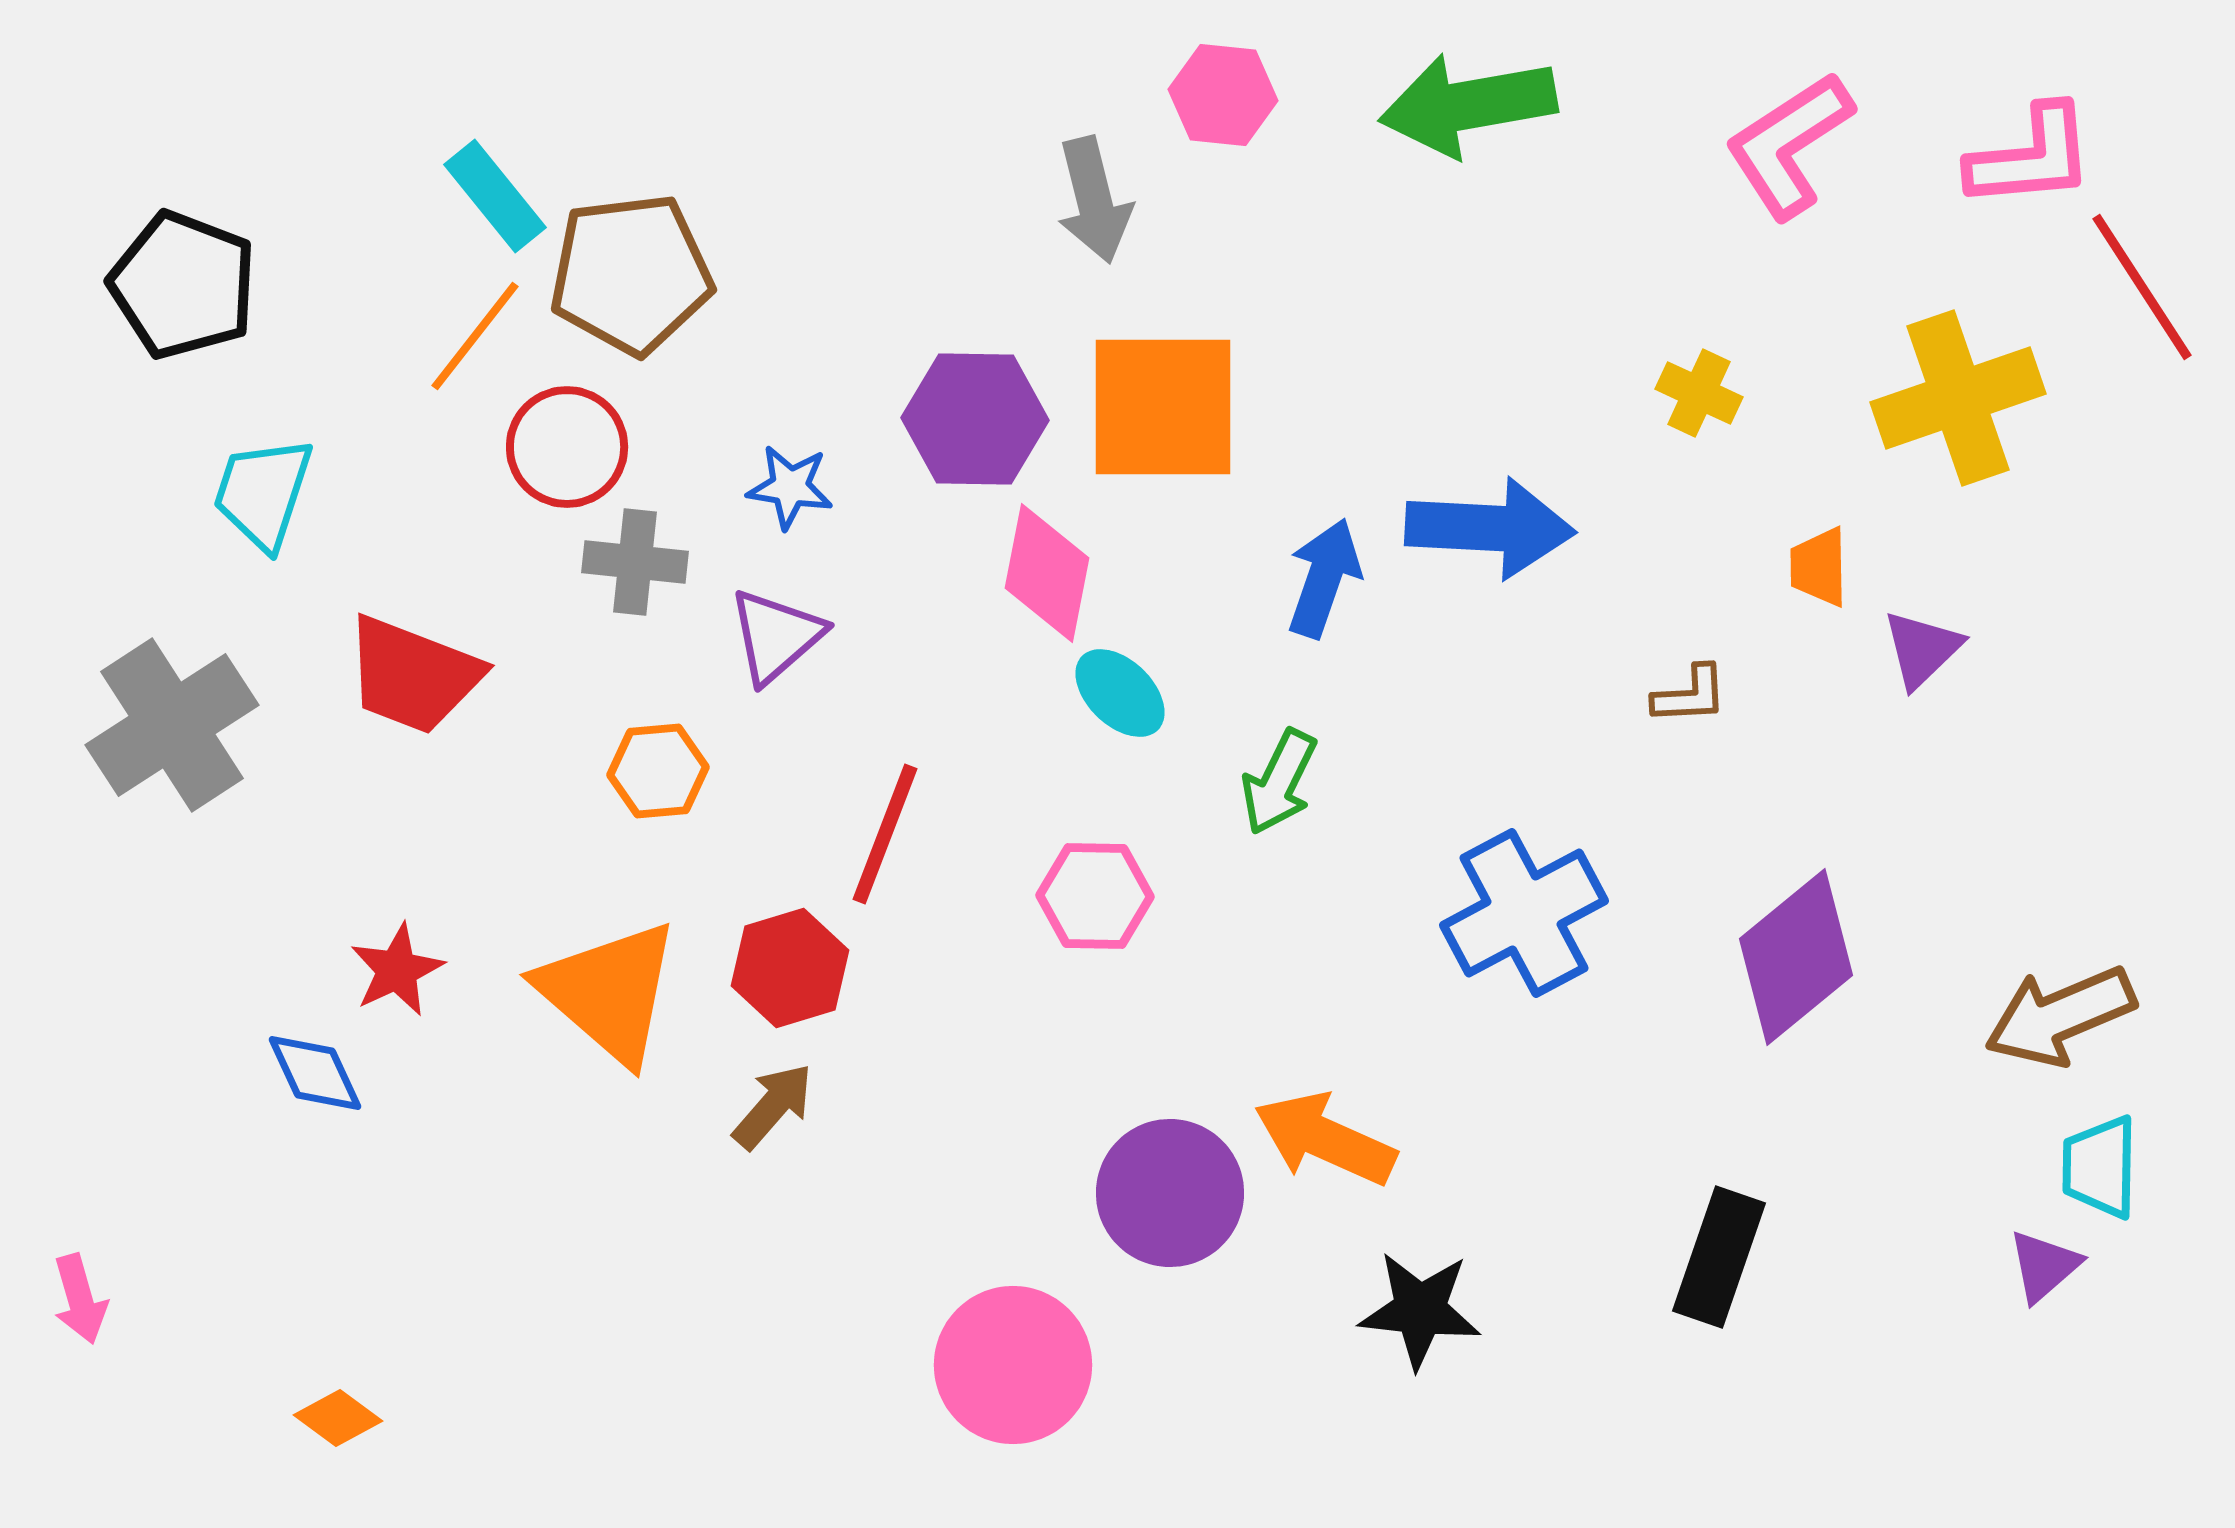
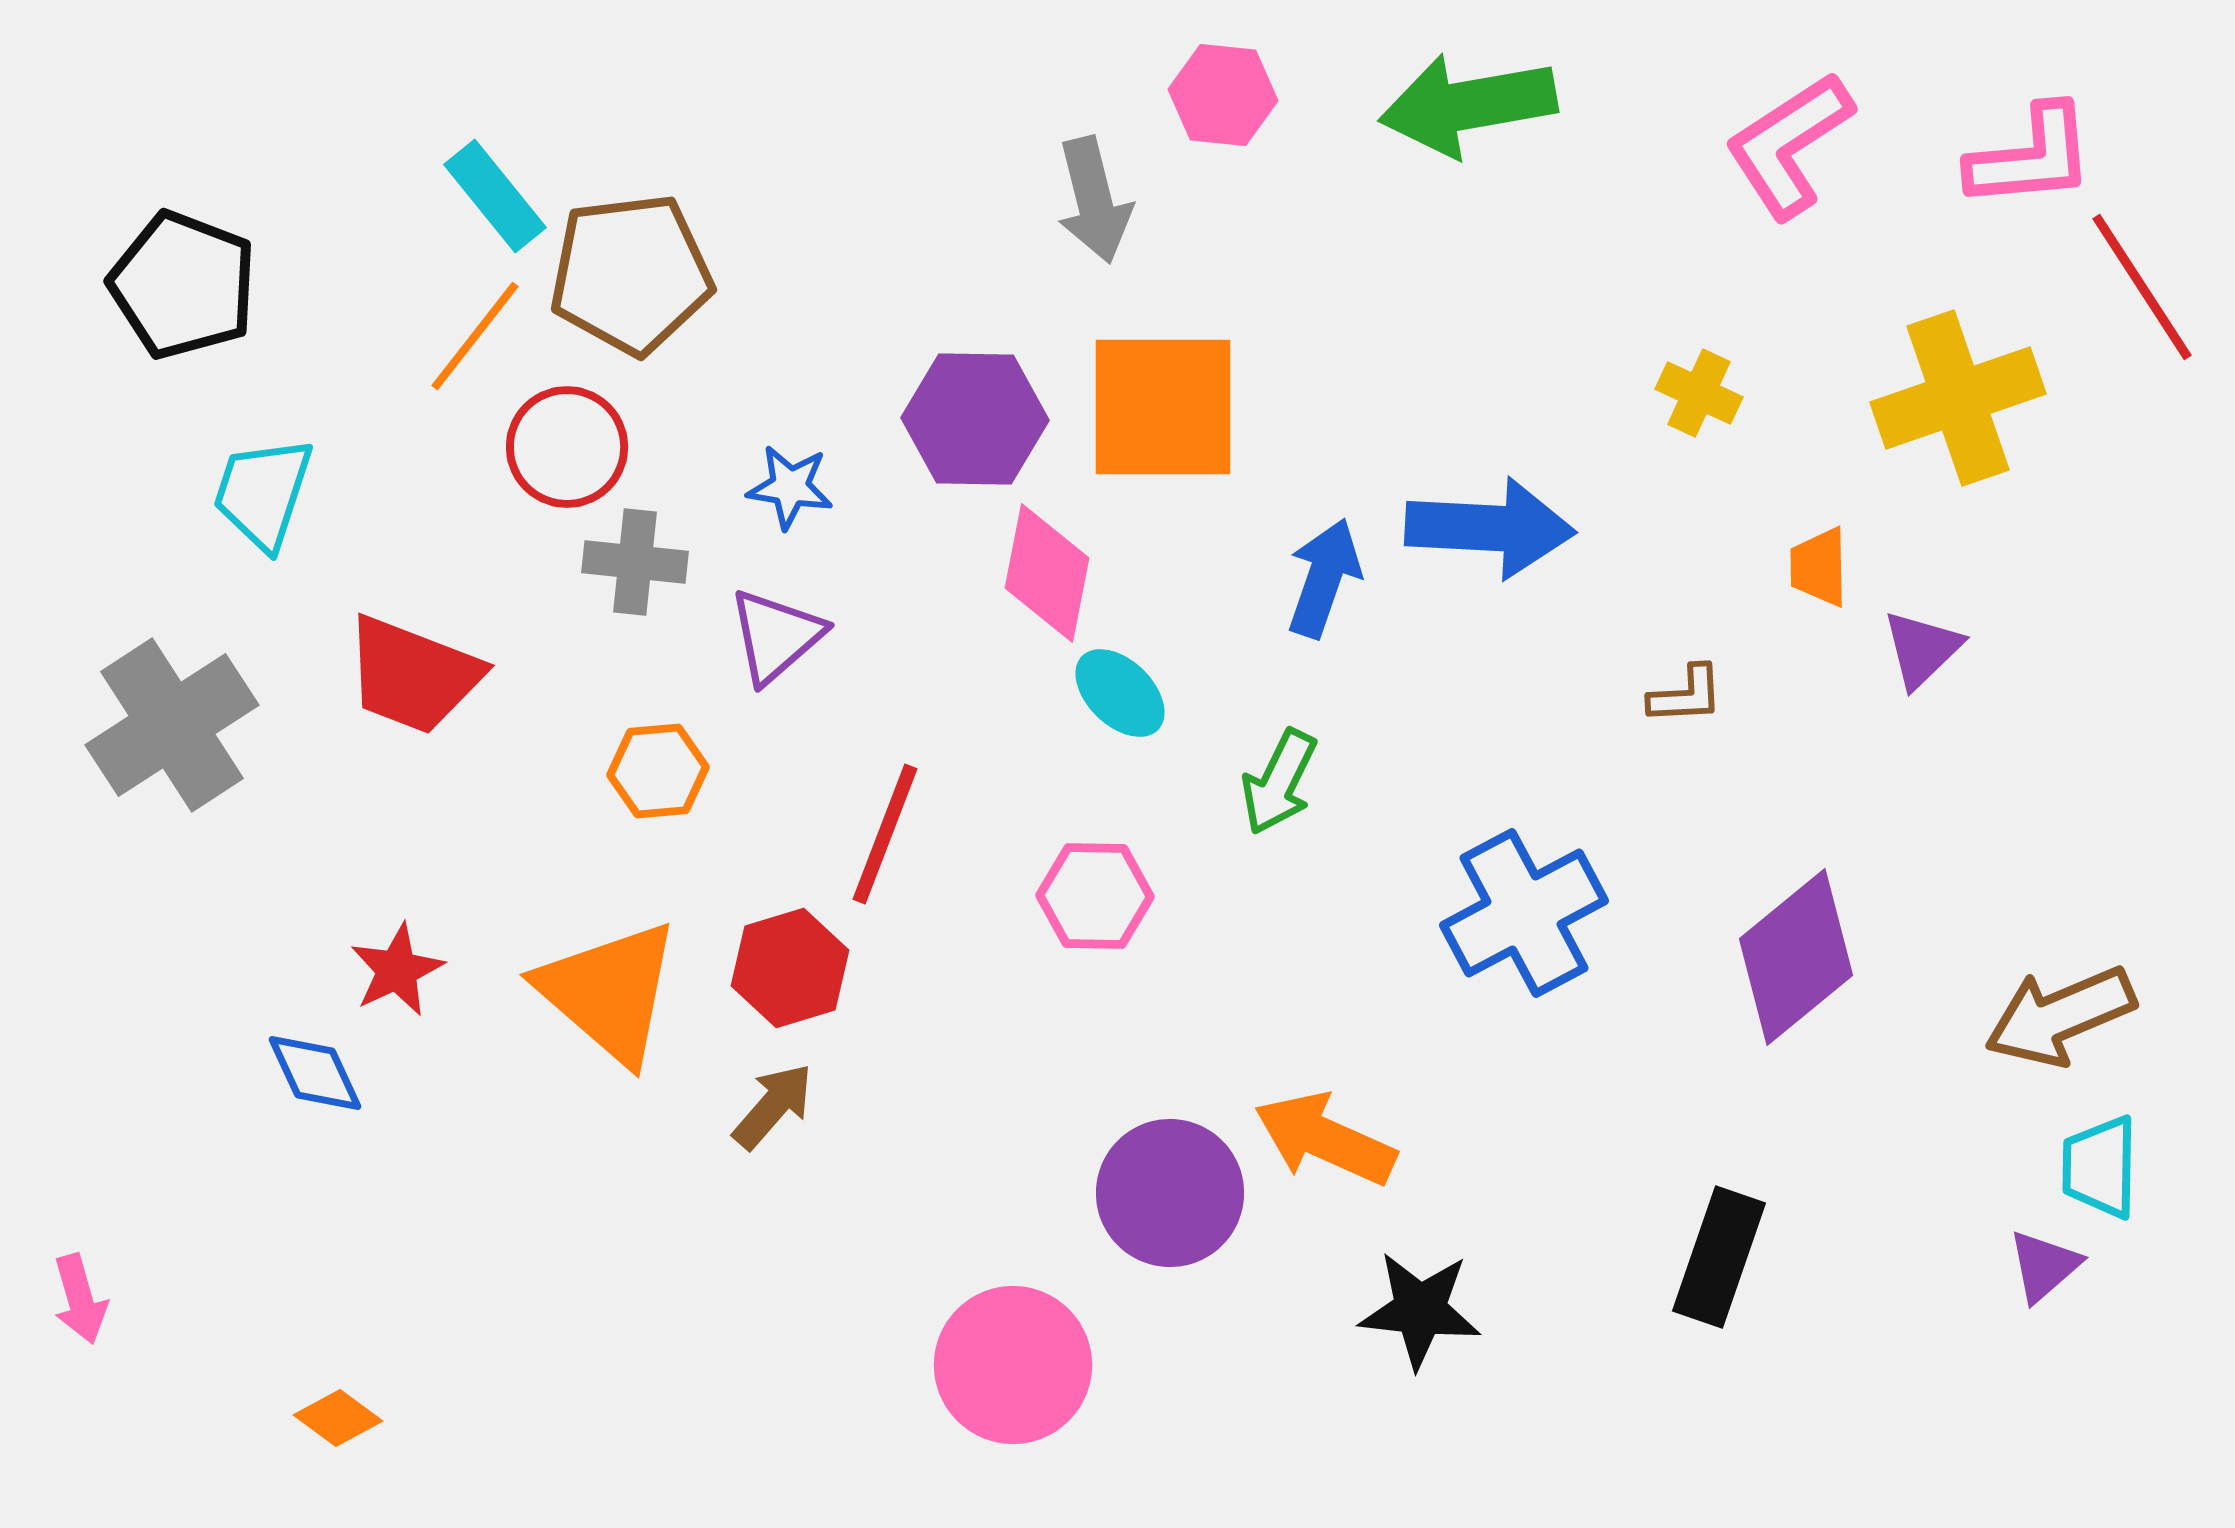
brown L-shape at (1690, 695): moved 4 px left
